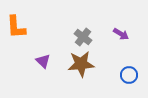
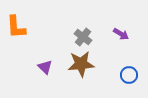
purple triangle: moved 2 px right, 6 px down
